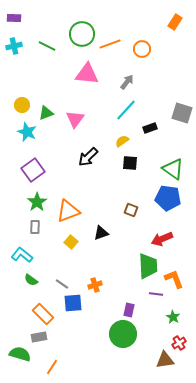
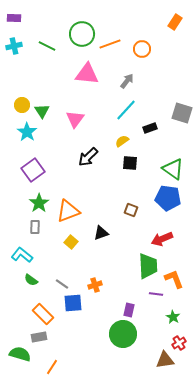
gray arrow at (127, 82): moved 1 px up
green triangle at (46, 113): moved 4 px left, 2 px up; rotated 42 degrees counterclockwise
cyan star at (27, 132): rotated 12 degrees clockwise
green star at (37, 202): moved 2 px right, 1 px down
